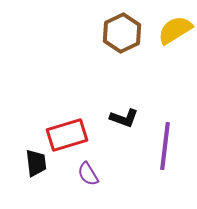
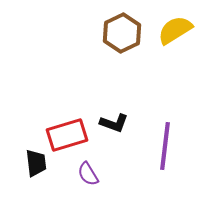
black L-shape: moved 10 px left, 5 px down
